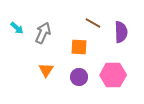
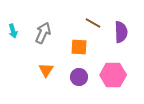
cyan arrow: moved 4 px left, 3 px down; rotated 32 degrees clockwise
